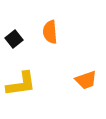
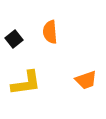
yellow L-shape: moved 5 px right, 1 px up
